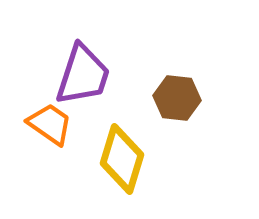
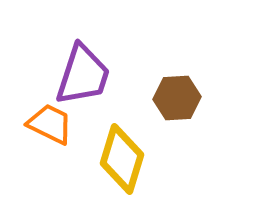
brown hexagon: rotated 9 degrees counterclockwise
orange trapezoid: rotated 9 degrees counterclockwise
